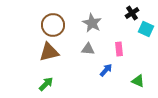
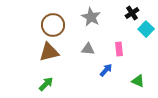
gray star: moved 1 px left, 6 px up
cyan square: rotated 21 degrees clockwise
